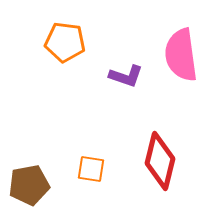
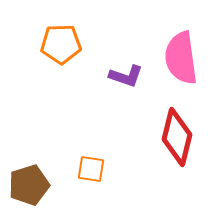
orange pentagon: moved 4 px left, 2 px down; rotated 9 degrees counterclockwise
pink semicircle: moved 3 px down
red diamond: moved 17 px right, 24 px up
brown pentagon: rotated 6 degrees counterclockwise
